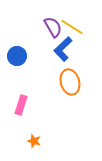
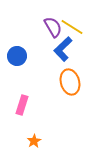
pink rectangle: moved 1 px right
orange star: rotated 24 degrees clockwise
